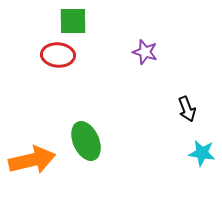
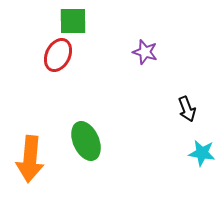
red ellipse: rotated 68 degrees counterclockwise
orange arrow: moved 2 px left, 1 px up; rotated 108 degrees clockwise
